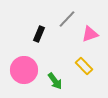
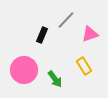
gray line: moved 1 px left, 1 px down
black rectangle: moved 3 px right, 1 px down
yellow rectangle: rotated 12 degrees clockwise
green arrow: moved 2 px up
